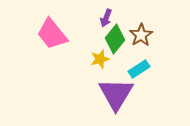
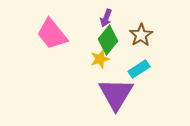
green diamond: moved 7 px left, 1 px down
